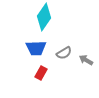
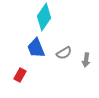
blue trapezoid: rotated 70 degrees clockwise
gray arrow: rotated 112 degrees counterclockwise
red rectangle: moved 21 px left, 2 px down
